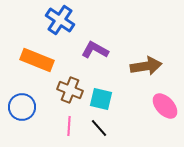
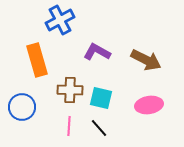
blue cross: rotated 28 degrees clockwise
purple L-shape: moved 2 px right, 2 px down
orange rectangle: rotated 52 degrees clockwise
brown arrow: moved 6 px up; rotated 36 degrees clockwise
brown cross: rotated 20 degrees counterclockwise
cyan square: moved 1 px up
pink ellipse: moved 16 px left, 1 px up; rotated 56 degrees counterclockwise
